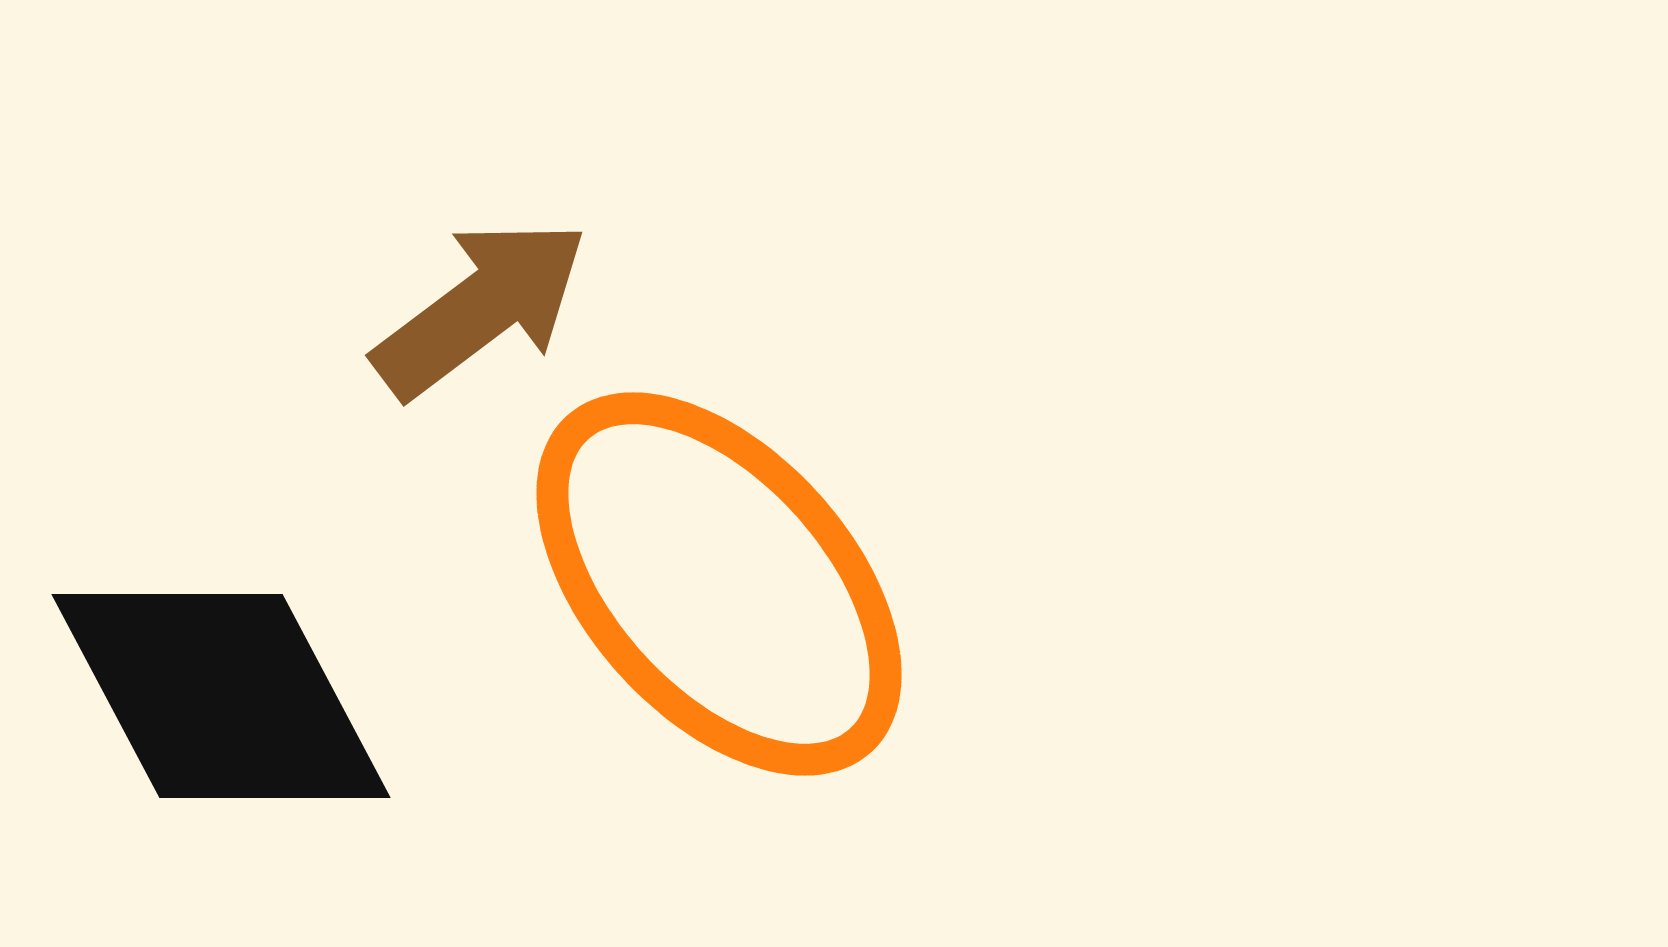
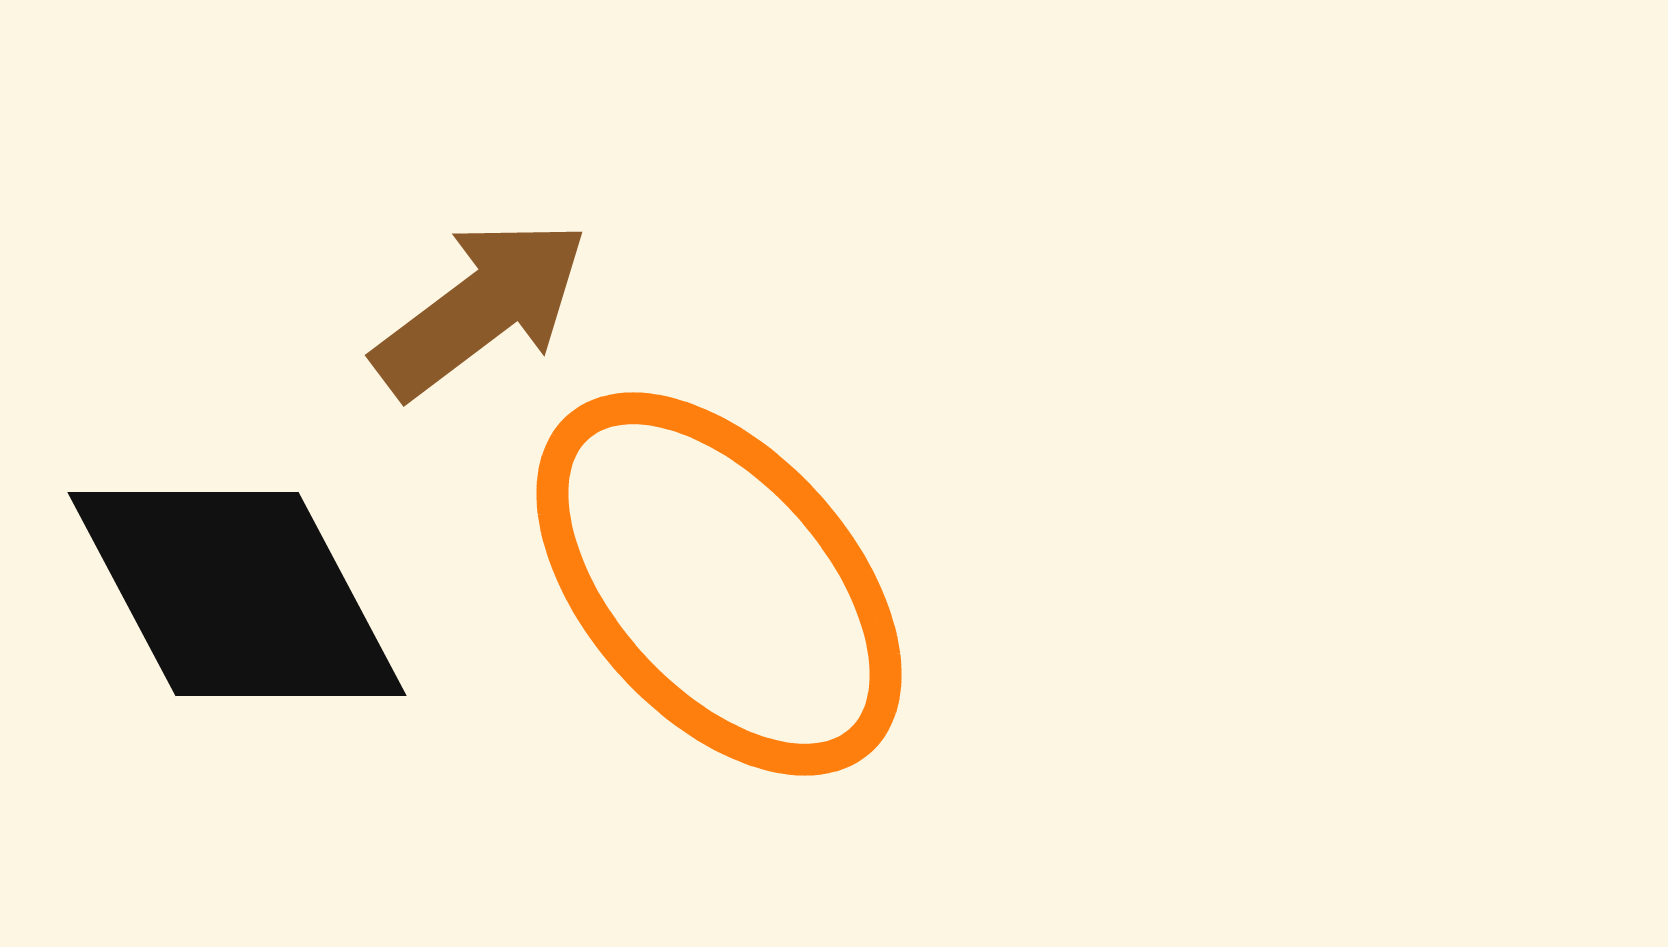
black diamond: moved 16 px right, 102 px up
